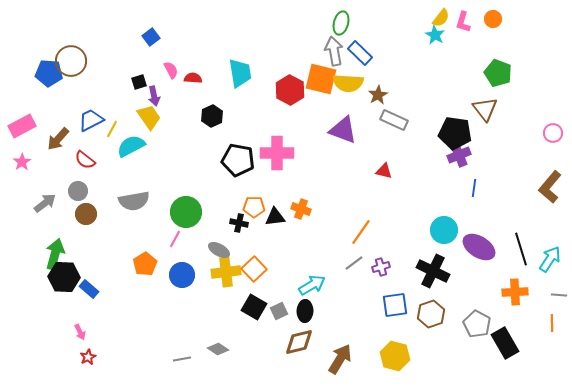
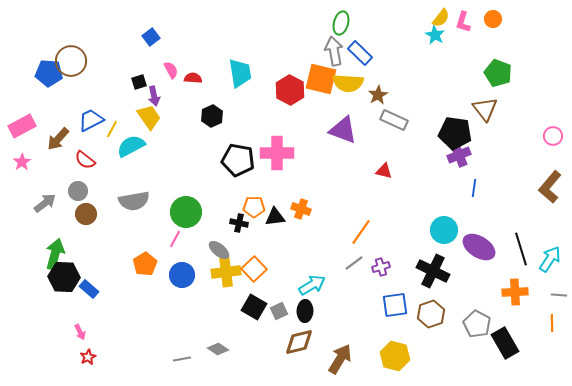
pink circle at (553, 133): moved 3 px down
gray ellipse at (219, 250): rotated 10 degrees clockwise
